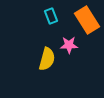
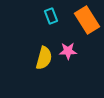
pink star: moved 1 px left, 6 px down
yellow semicircle: moved 3 px left, 1 px up
